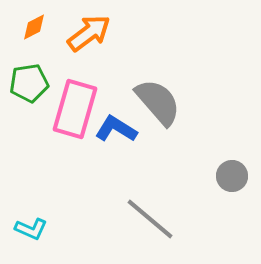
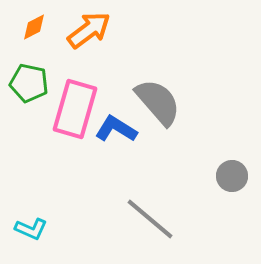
orange arrow: moved 3 px up
green pentagon: rotated 21 degrees clockwise
